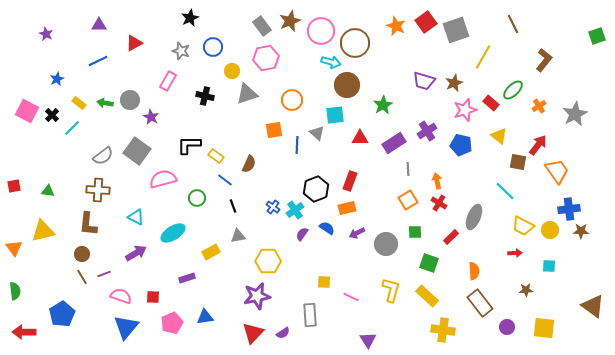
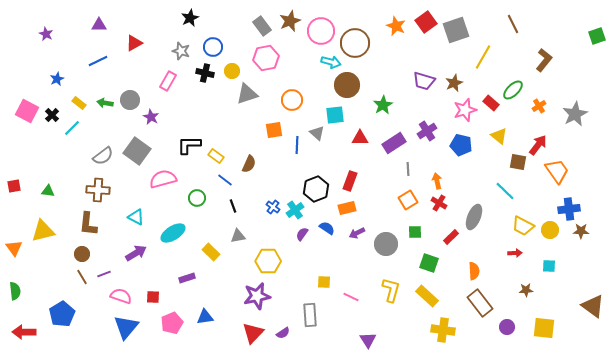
black cross at (205, 96): moved 23 px up
yellow rectangle at (211, 252): rotated 72 degrees clockwise
